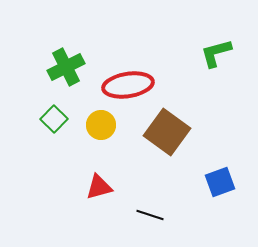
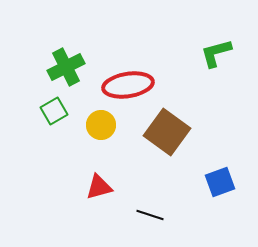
green square: moved 8 px up; rotated 16 degrees clockwise
